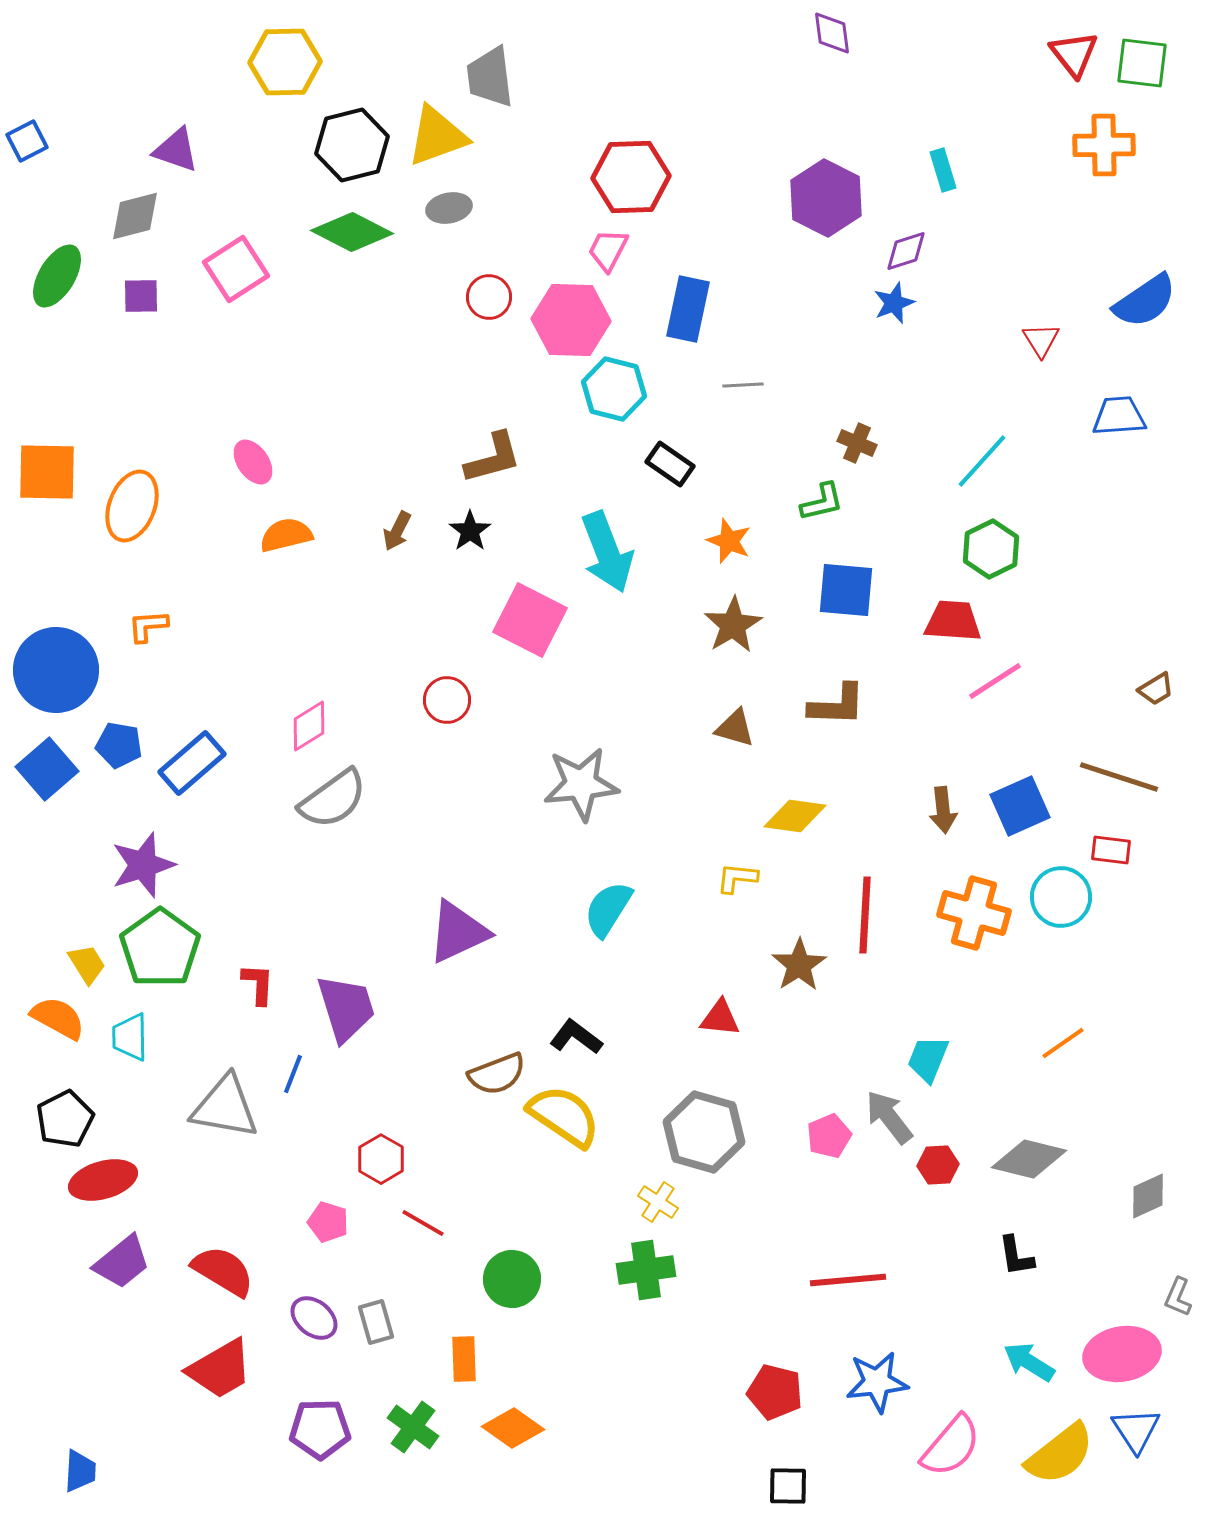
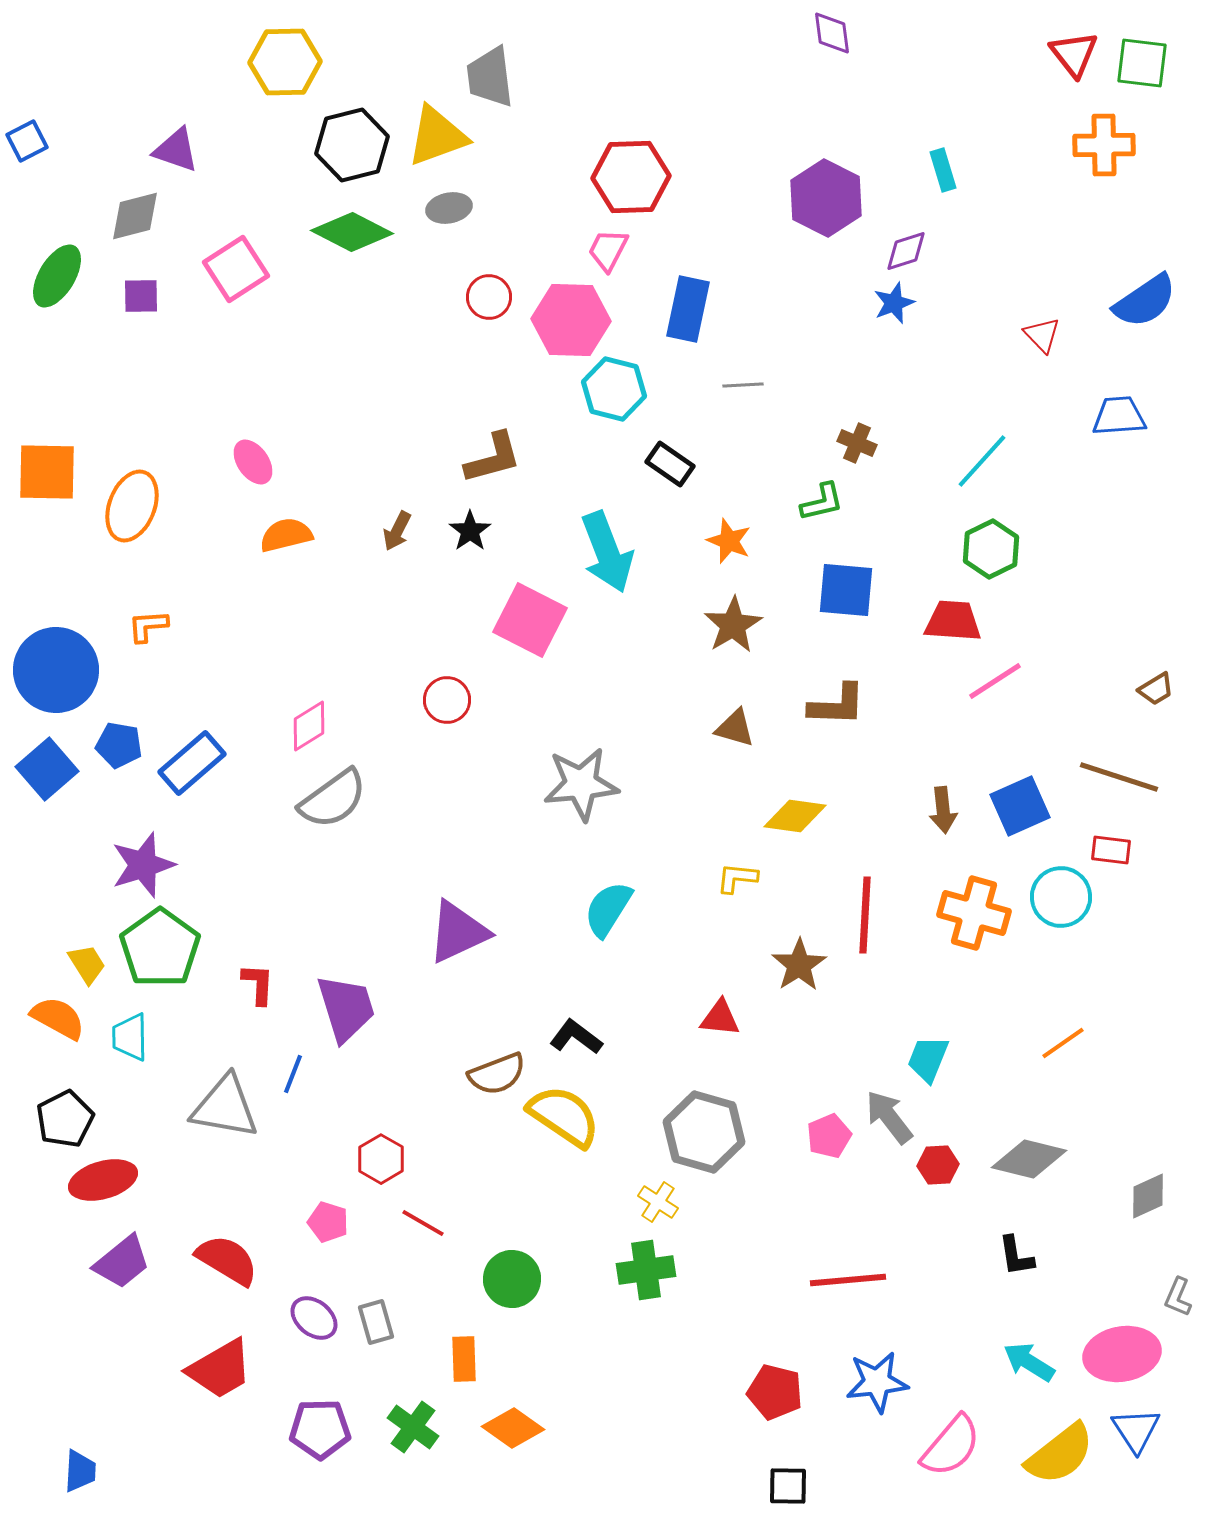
red triangle at (1041, 340): moved 1 px right, 5 px up; rotated 12 degrees counterclockwise
red semicircle at (223, 1271): moved 4 px right, 11 px up
